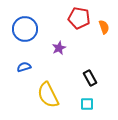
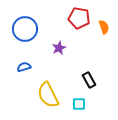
black rectangle: moved 1 px left, 2 px down
cyan square: moved 8 px left
